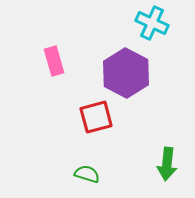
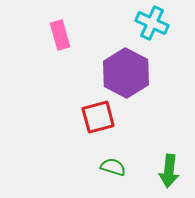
pink rectangle: moved 6 px right, 26 px up
red square: moved 2 px right
green arrow: moved 2 px right, 7 px down
green semicircle: moved 26 px right, 7 px up
